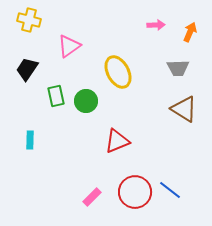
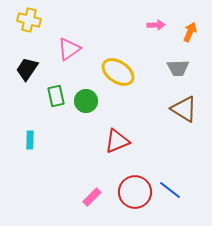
pink triangle: moved 3 px down
yellow ellipse: rotated 28 degrees counterclockwise
